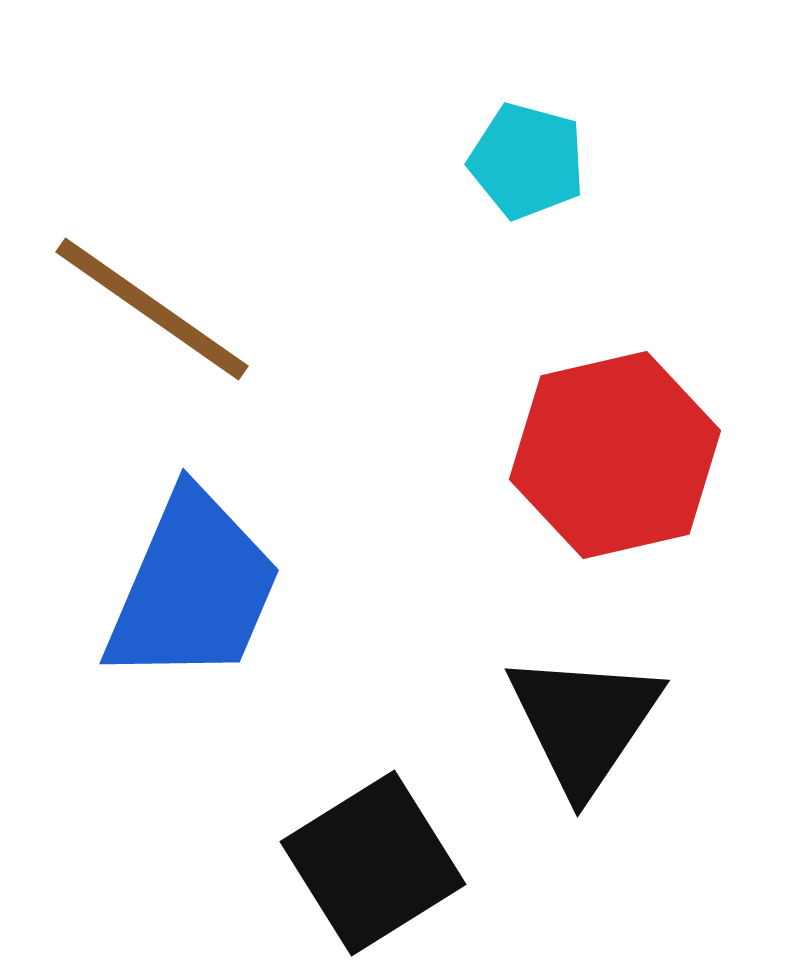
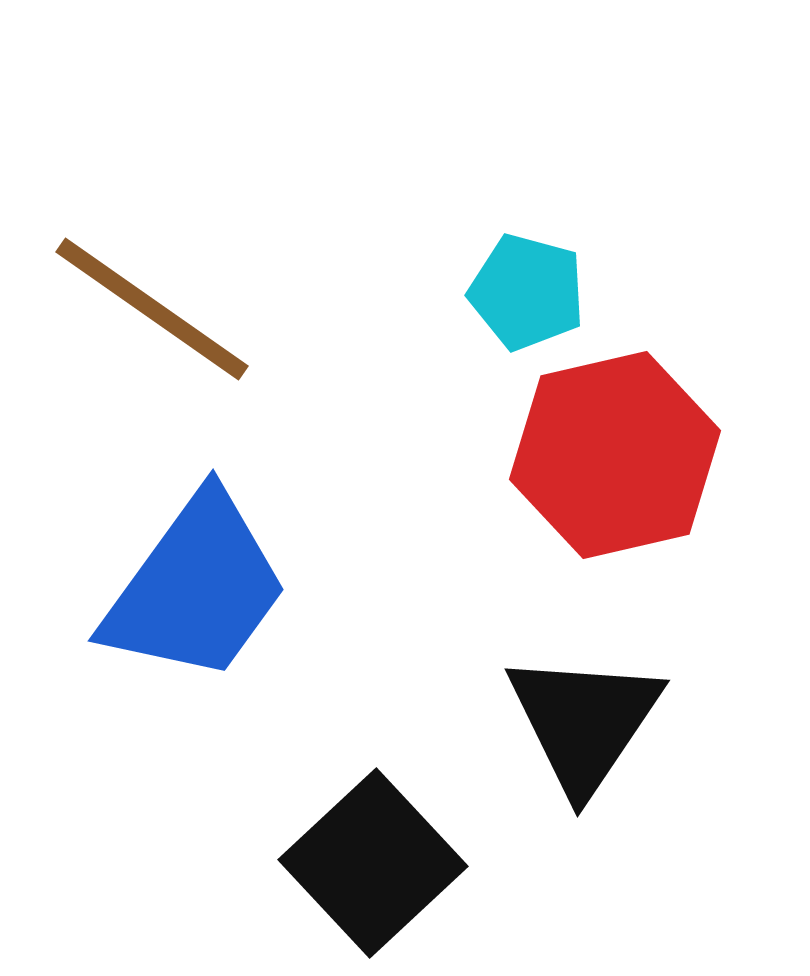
cyan pentagon: moved 131 px down
blue trapezoid: moved 3 px right; rotated 13 degrees clockwise
black square: rotated 11 degrees counterclockwise
